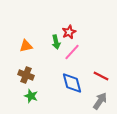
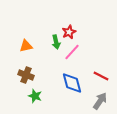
green star: moved 4 px right
